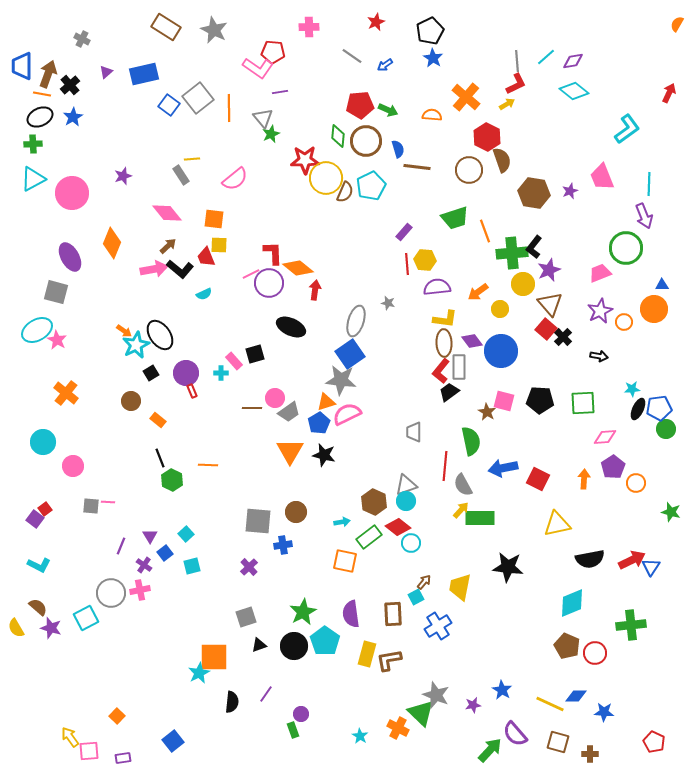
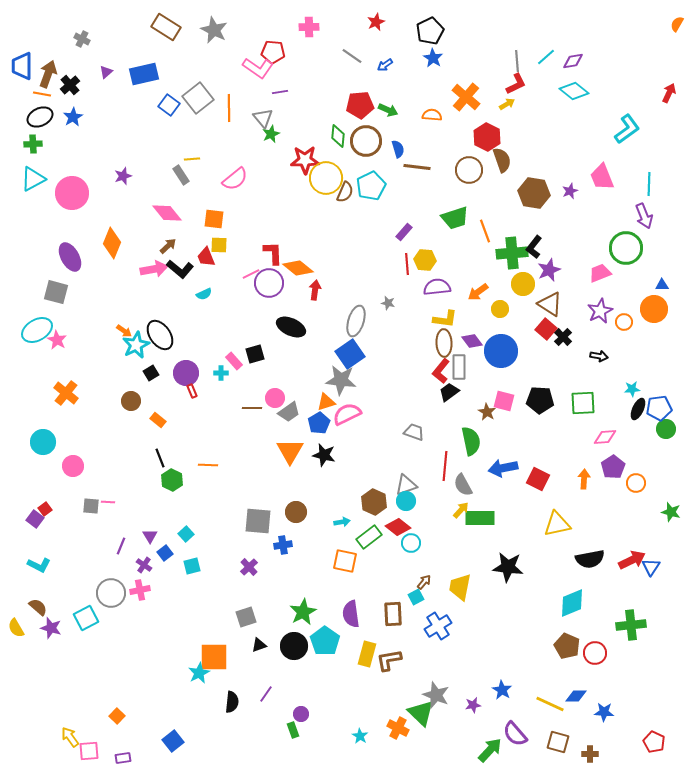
brown triangle at (550, 304): rotated 16 degrees counterclockwise
gray trapezoid at (414, 432): rotated 110 degrees clockwise
